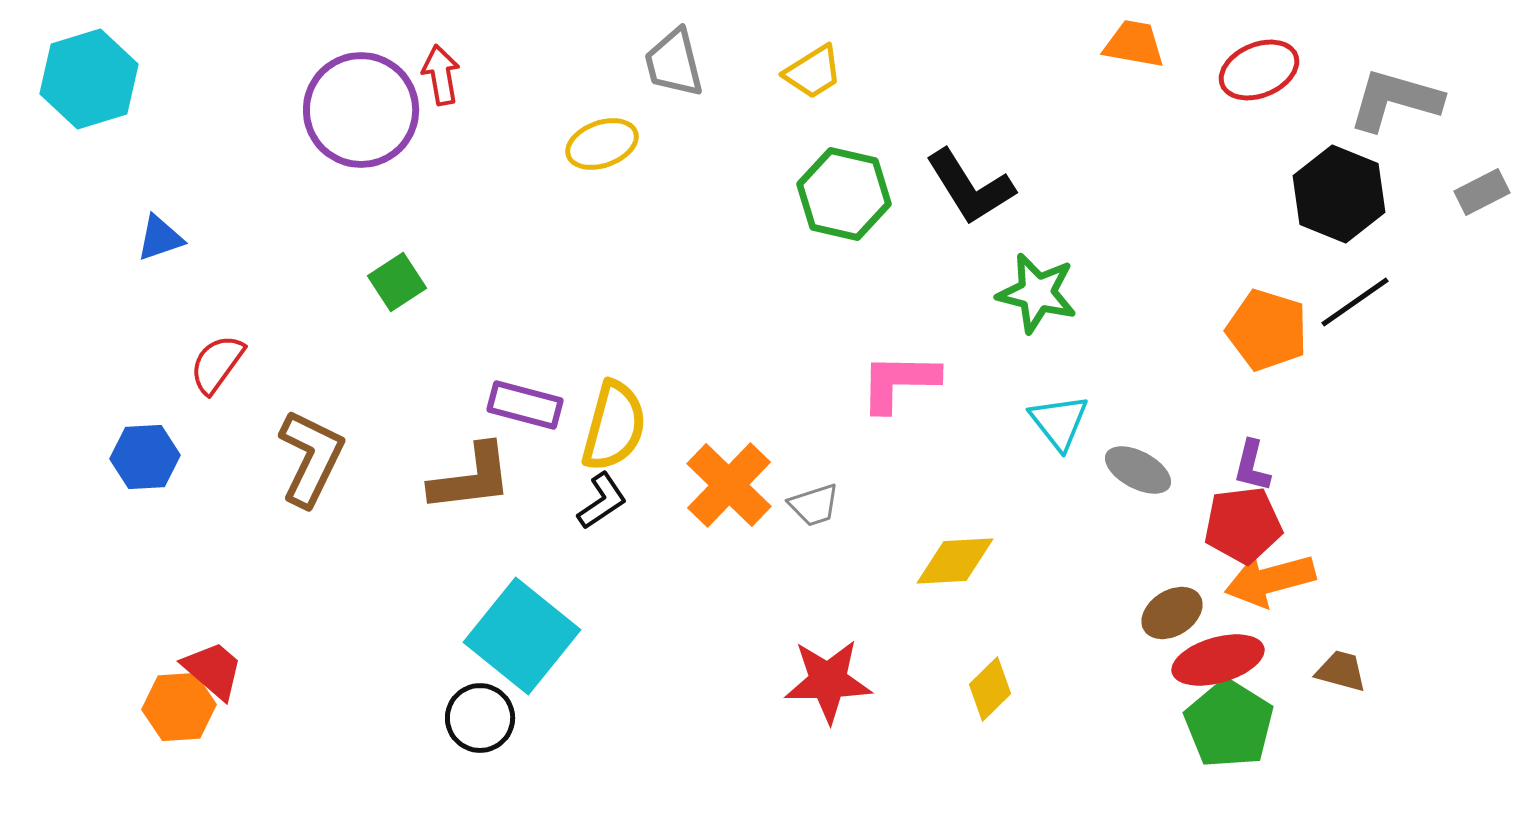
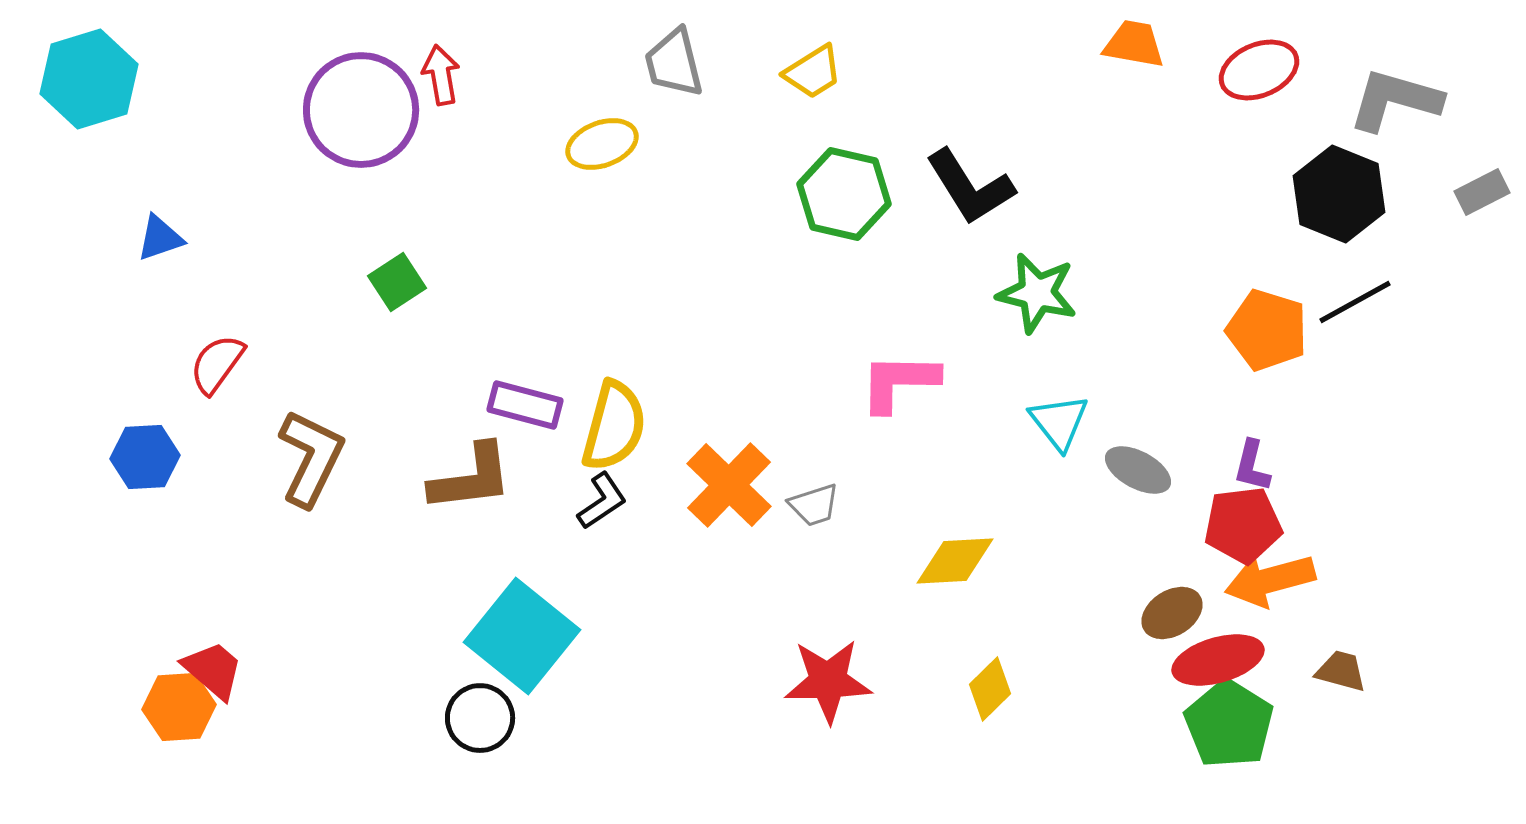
black line at (1355, 302): rotated 6 degrees clockwise
